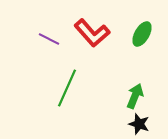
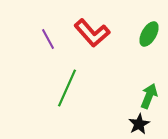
green ellipse: moved 7 px right
purple line: moved 1 px left; rotated 35 degrees clockwise
green arrow: moved 14 px right
black star: rotated 25 degrees clockwise
